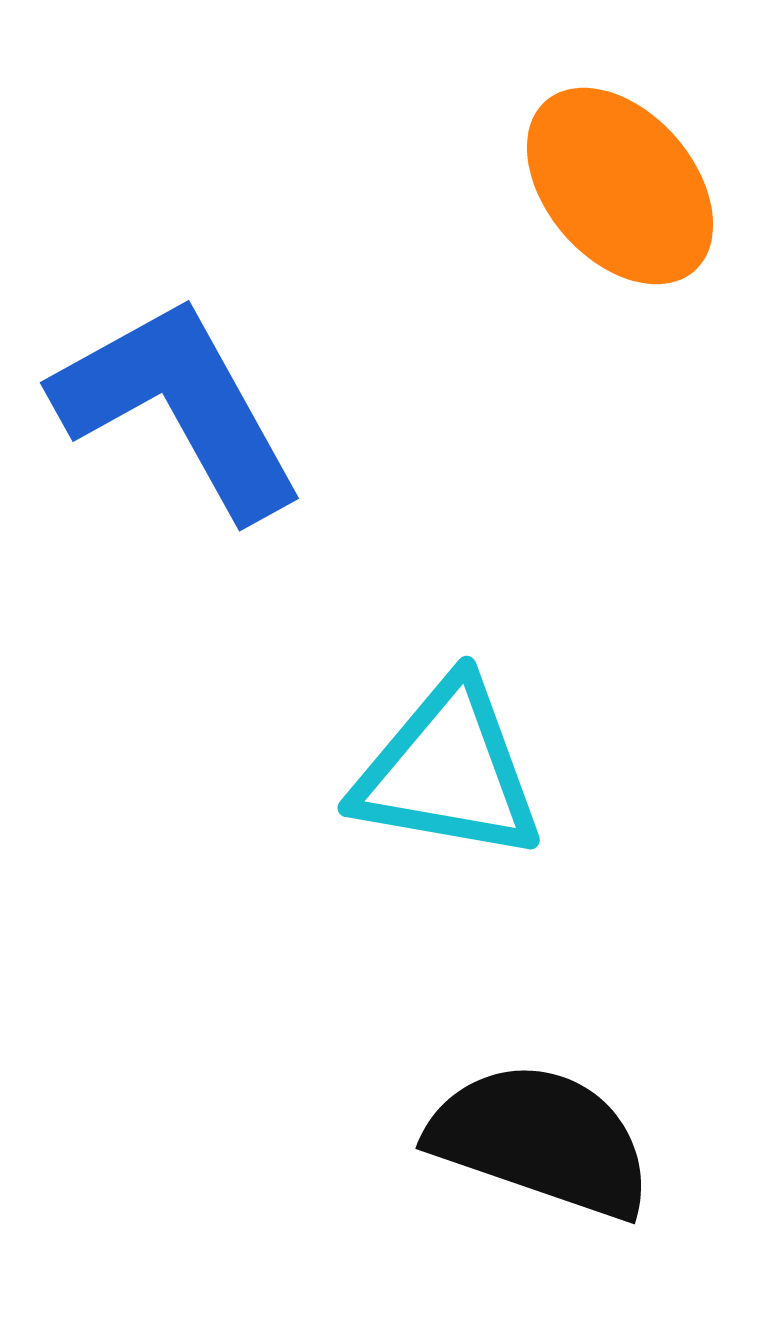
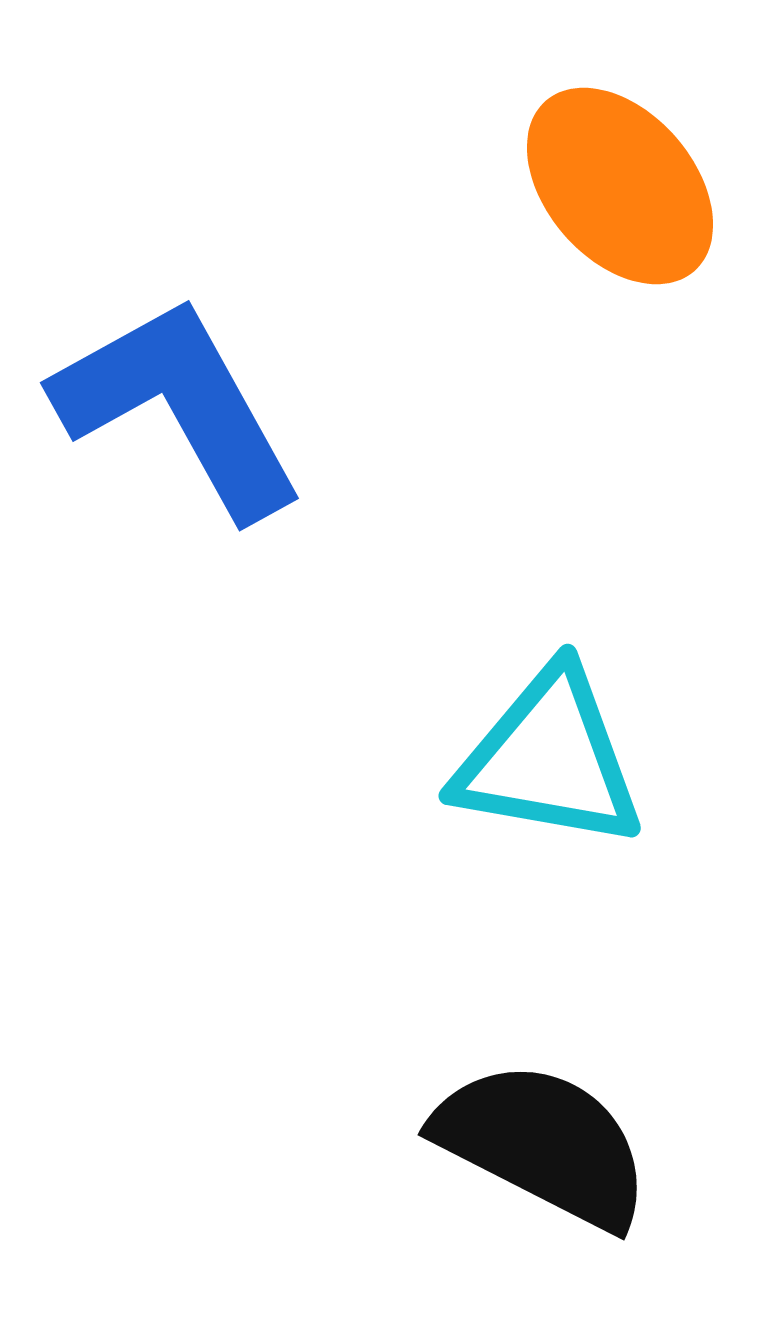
cyan triangle: moved 101 px right, 12 px up
black semicircle: moved 2 px right, 4 px down; rotated 8 degrees clockwise
